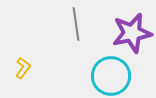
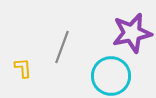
gray line: moved 14 px left, 23 px down; rotated 28 degrees clockwise
yellow L-shape: rotated 40 degrees counterclockwise
